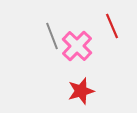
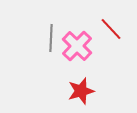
red line: moved 1 px left, 3 px down; rotated 20 degrees counterclockwise
gray line: moved 1 px left, 2 px down; rotated 24 degrees clockwise
